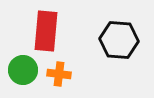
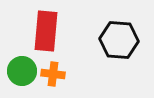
green circle: moved 1 px left, 1 px down
orange cross: moved 6 px left
